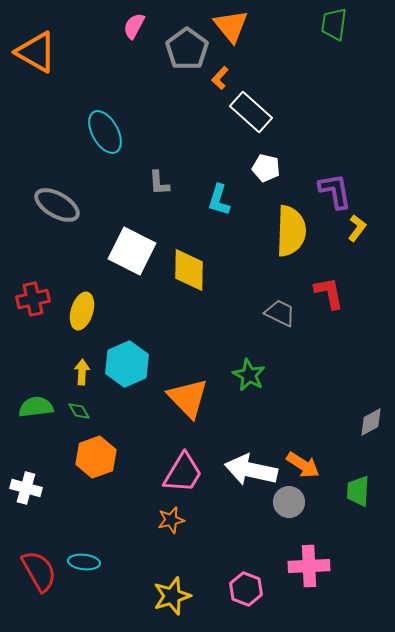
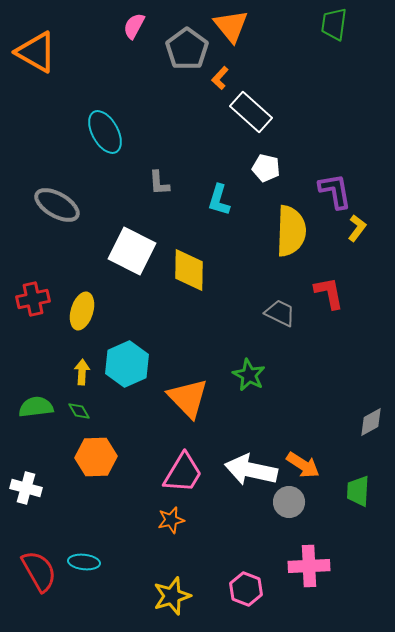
orange hexagon at (96, 457): rotated 18 degrees clockwise
